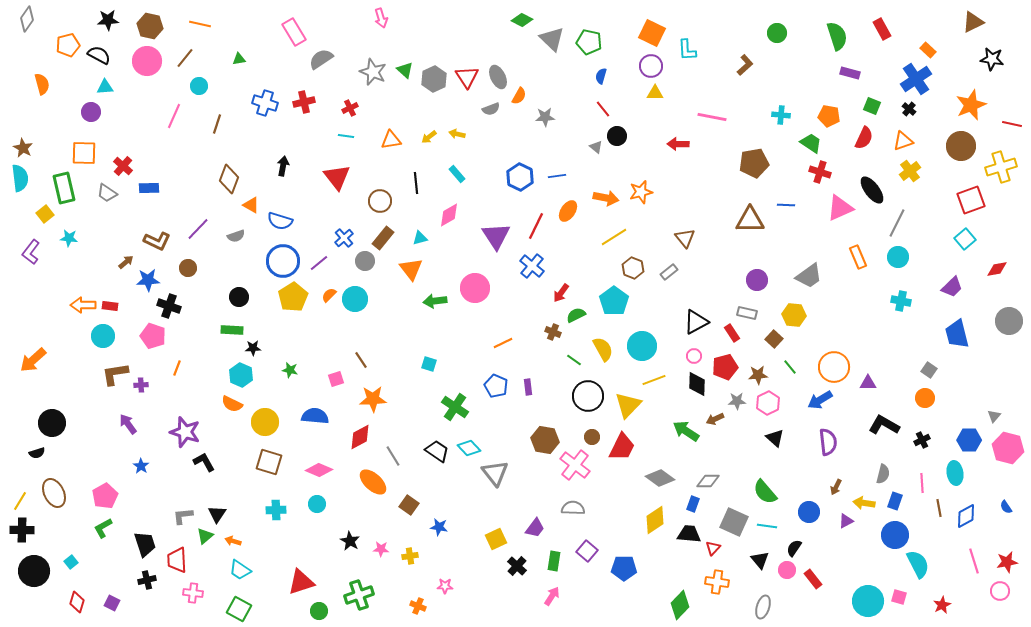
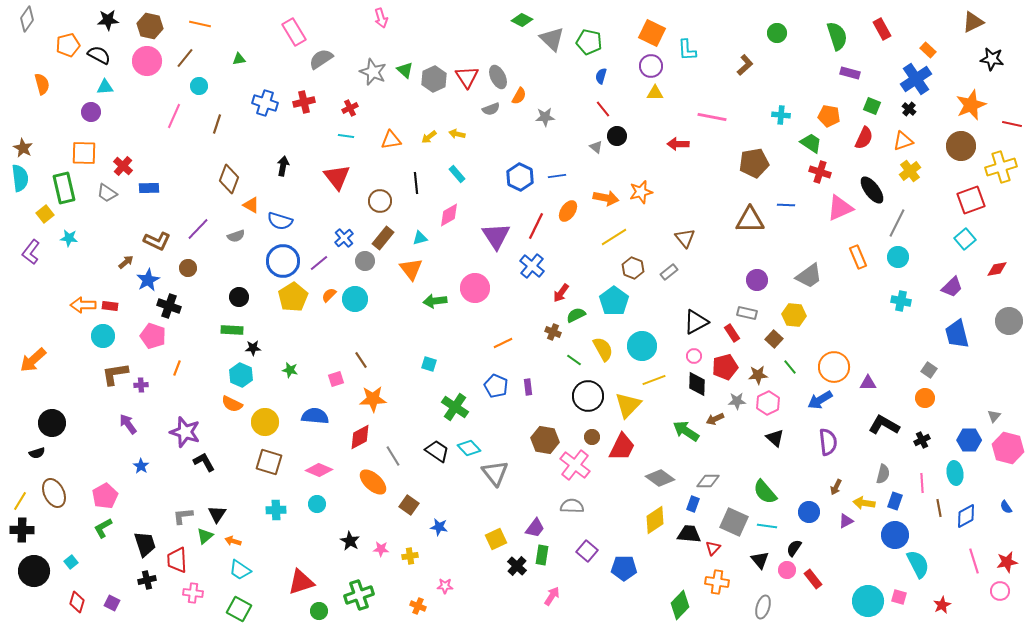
blue star at (148, 280): rotated 25 degrees counterclockwise
gray semicircle at (573, 508): moved 1 px left, 2 px up
green rectangle at (554, 561): moved 12 px left, 6 px up
